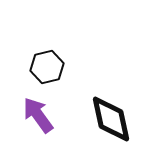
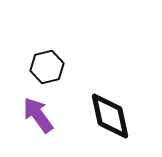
black diamond: moved 1 px left, 3 px up
